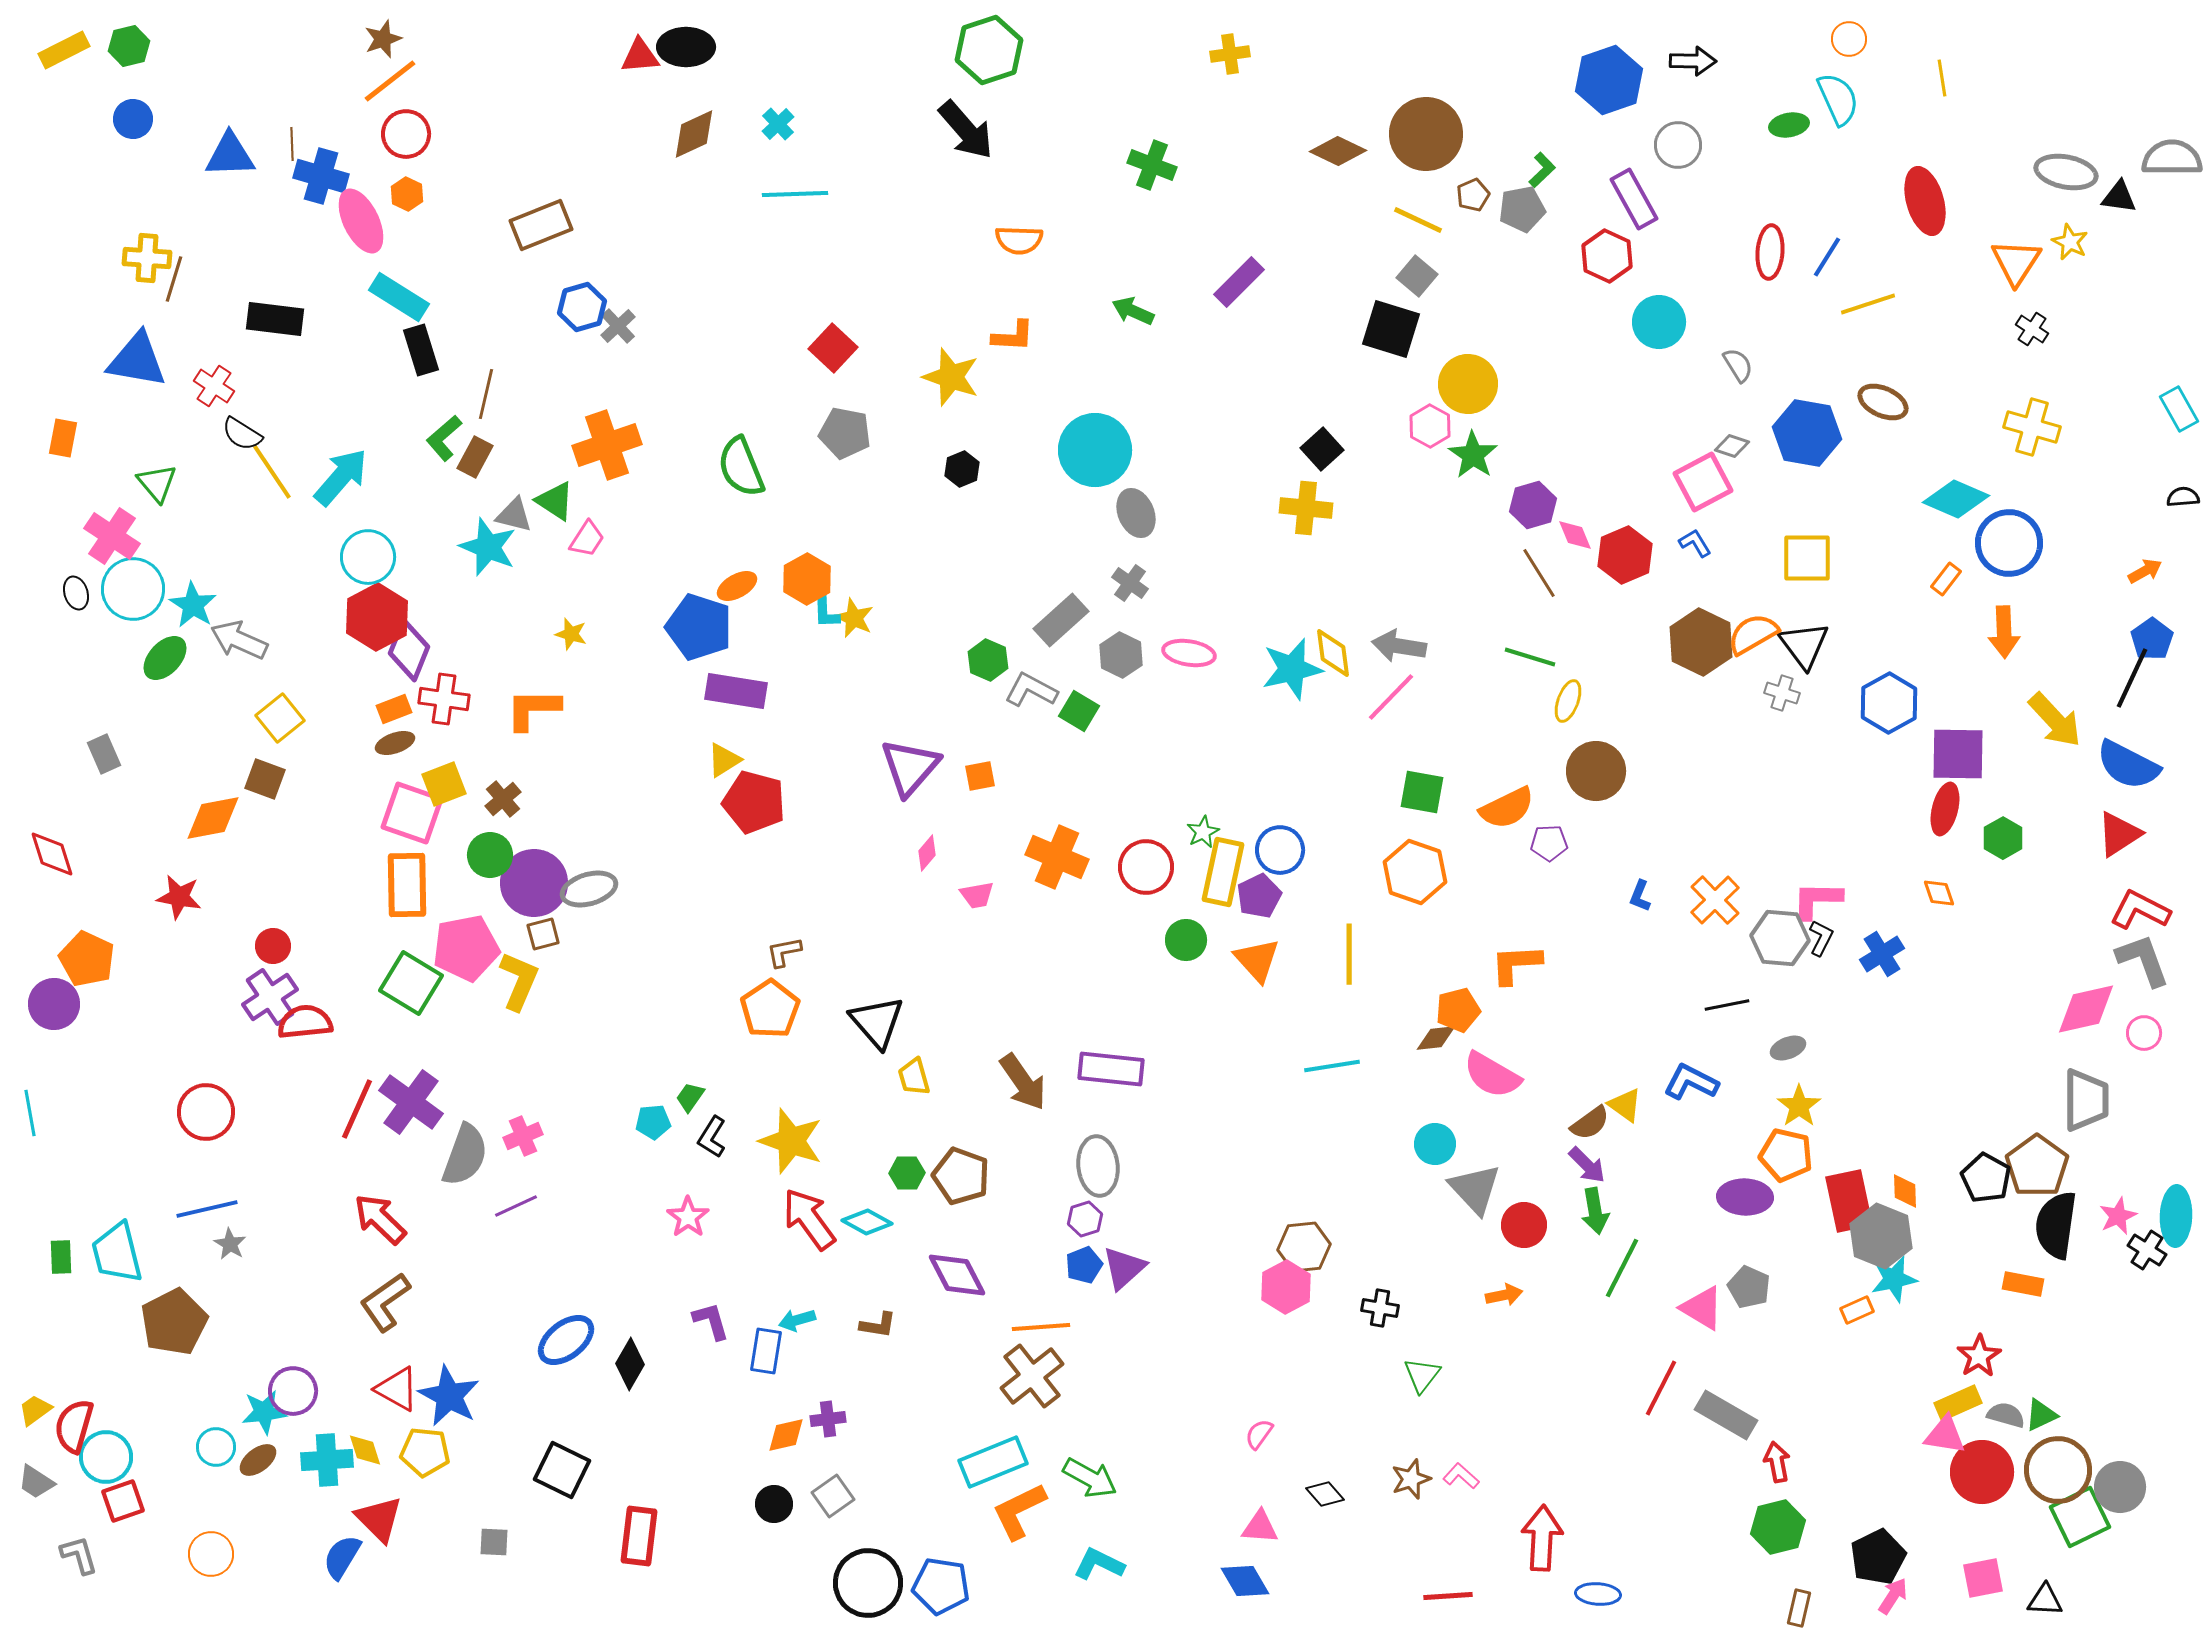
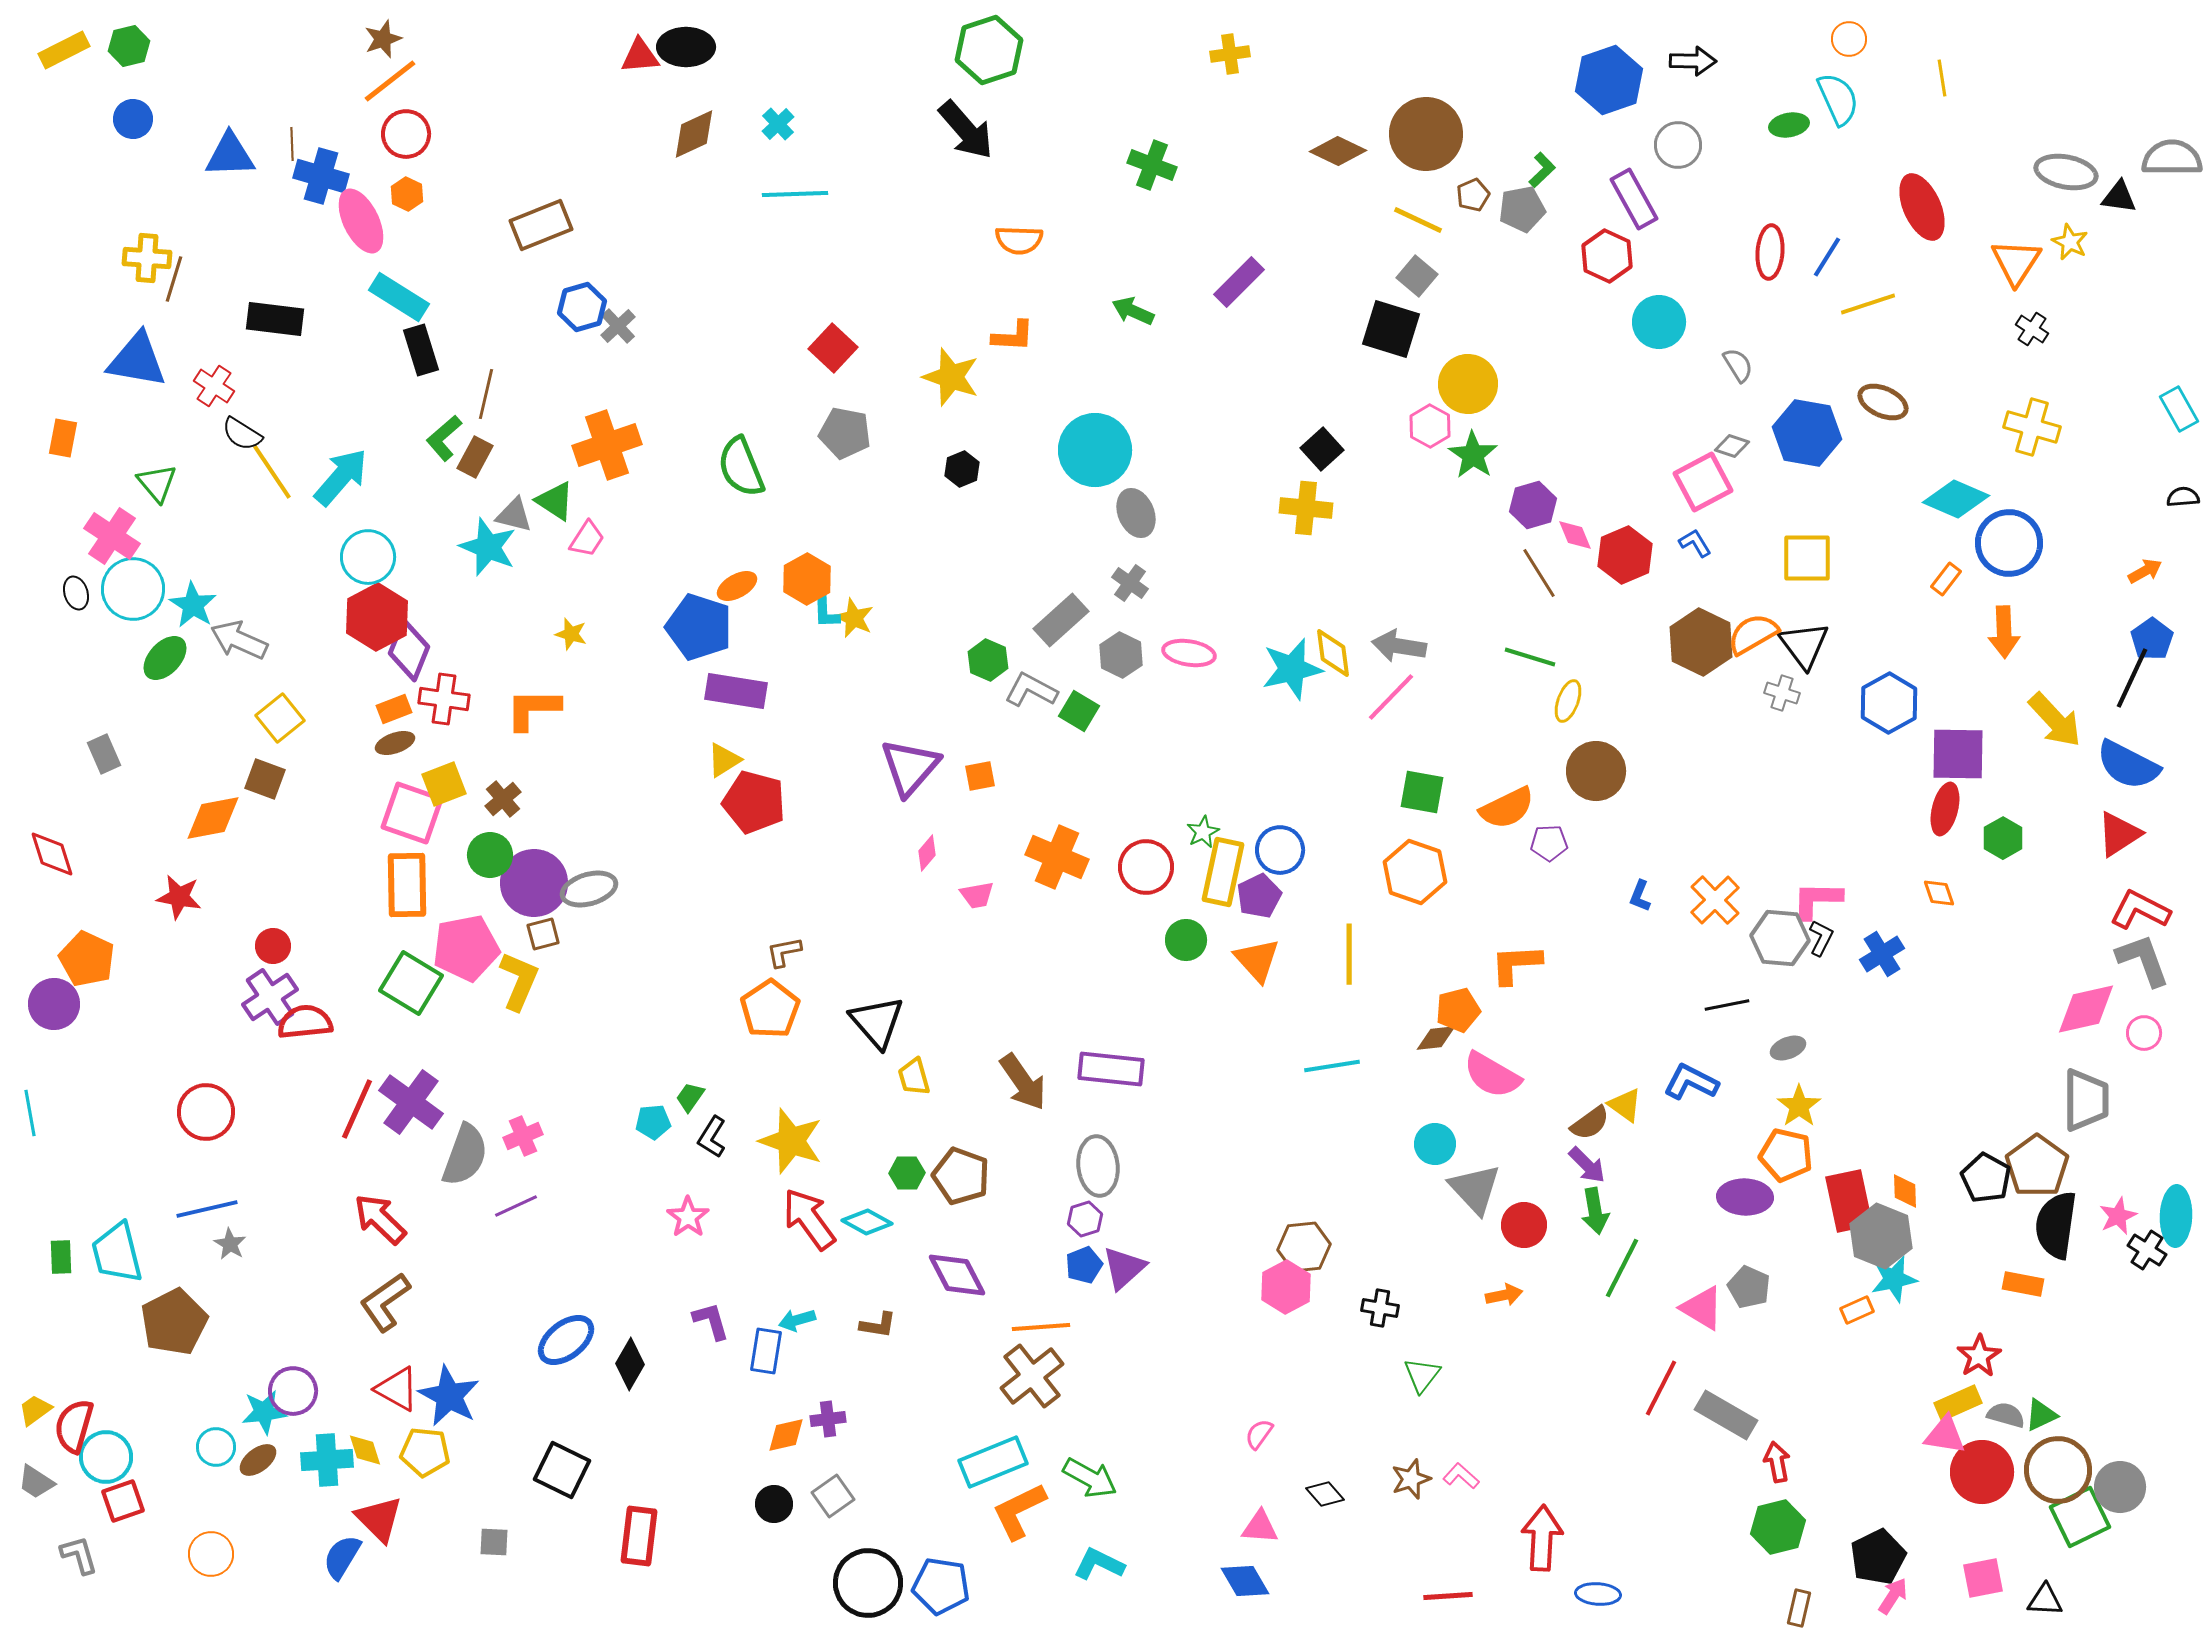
red ellipse at (1925, 201): moved 3 px left, 6 px down; rotated 8 degrees counterclockwise
